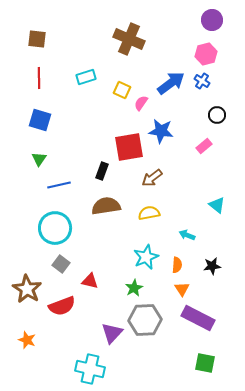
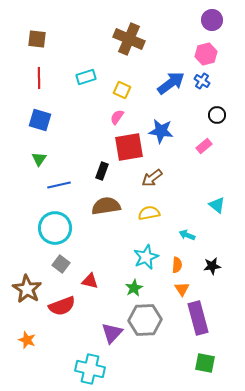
pink semicircle: moved 24 px left, 14 px down
purple rectangle: rotated 48 degrees clockwise
